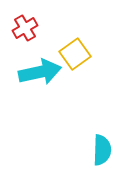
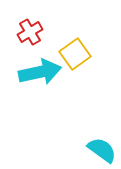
red cross: moved 5 px right, 4 px down
cyan semicircle: rotated 56 degrees counterclockwise
